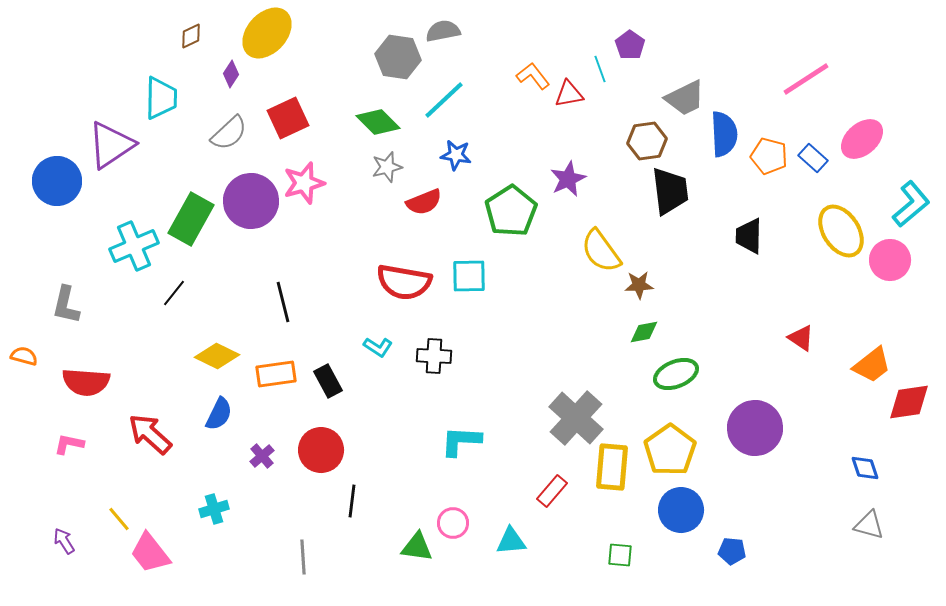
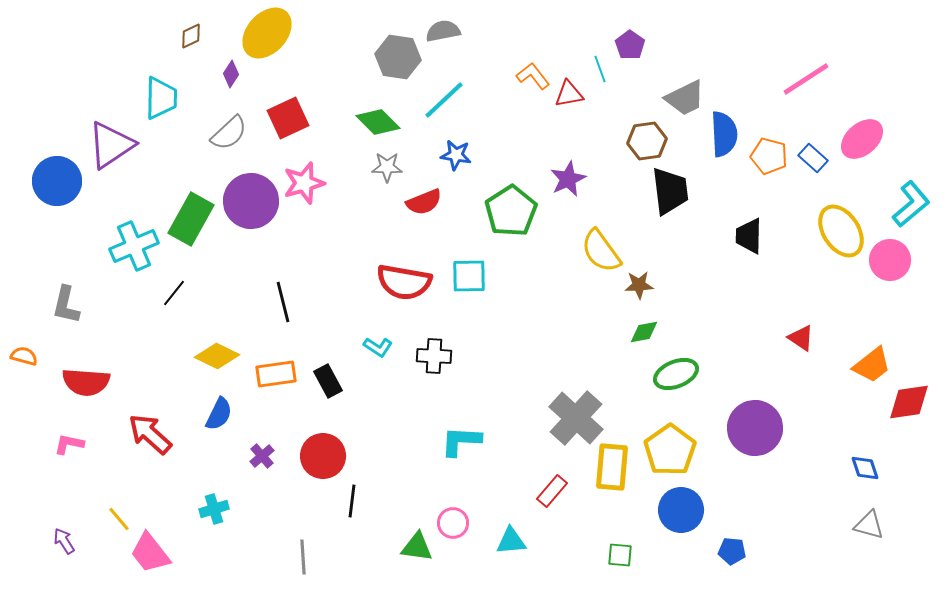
gray star at (387, 167): rotated 16 degrees clockwise
red circle at (321, 450): moved 2 px right, 6 px down
